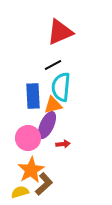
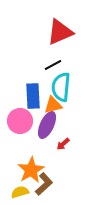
pink circle: moved 8 px left, 17 px up
red arrow: rotated 144 degrees clockwise
